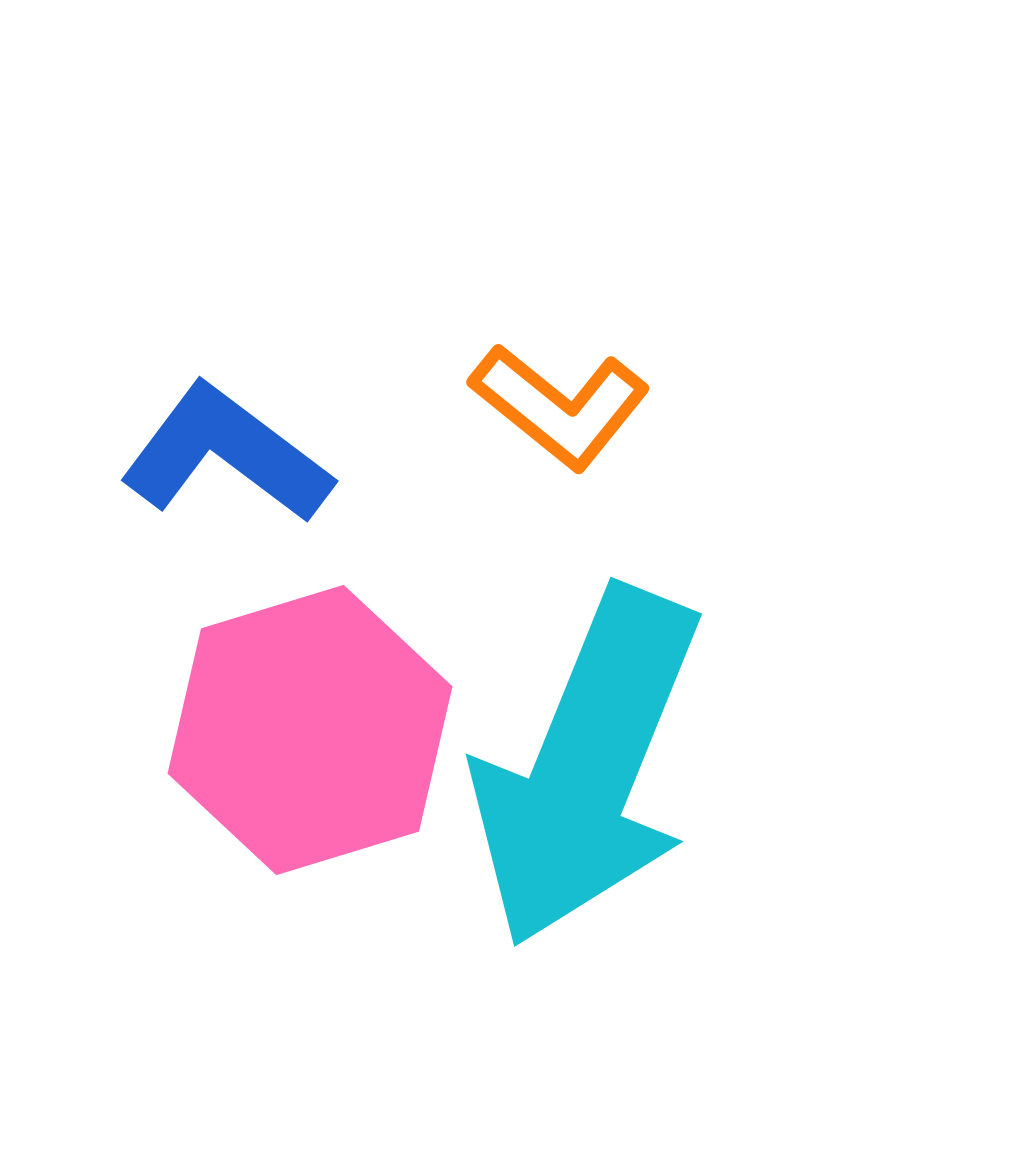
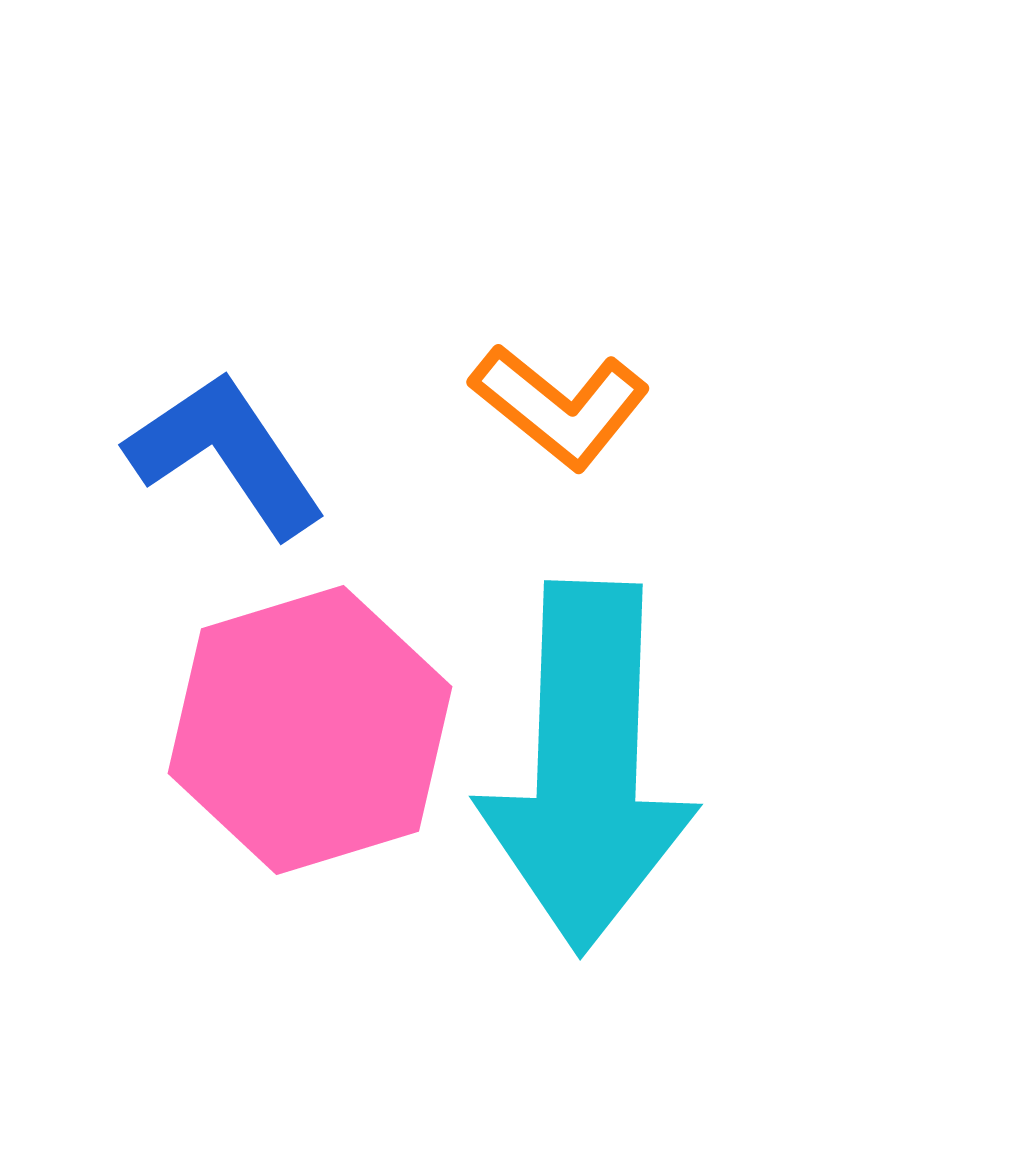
blue L-shape: rotated 19 degrees clockwise
cyan arrow: rotated 20 degrees counterclockwise
